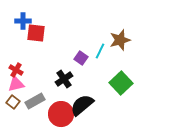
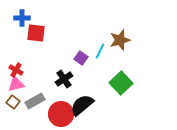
blue cross: moved 1 px left, 3 px up
